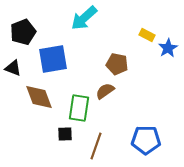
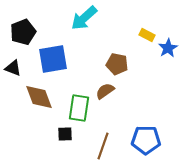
brown line: moved 7 px right
